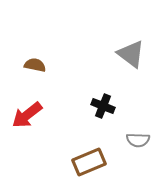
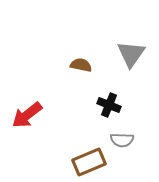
gray triangle: rotated 28 degrees clockwise
brown semicircle: moved 46 px right
black cross: moved 6 px right, 1 px up
gray semicircle: moved 16 px left
